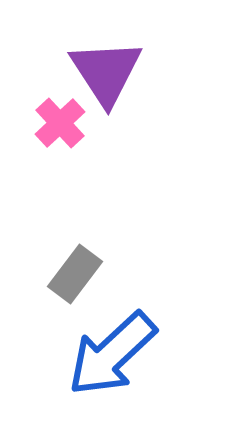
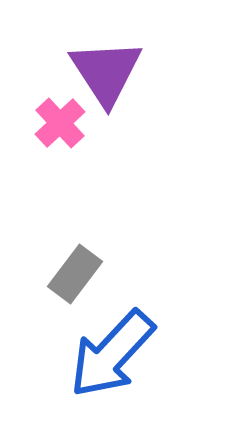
blue arrow: rotated 4 degrees counterclockwise
